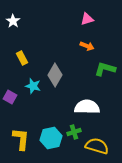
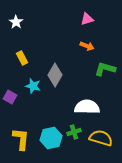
white star: moved 3 px right, 1 px down
yellow semicircle: moved 4 px right, 8 px up
